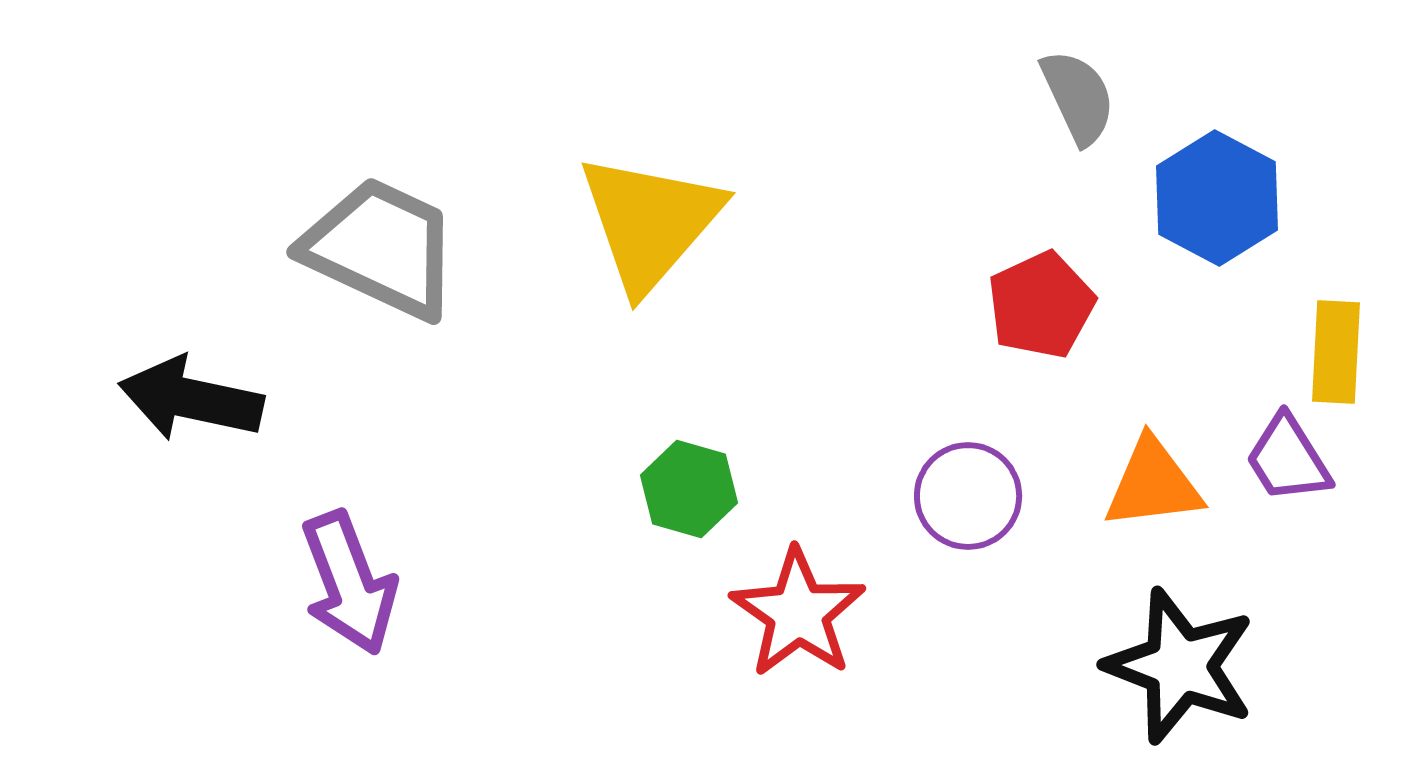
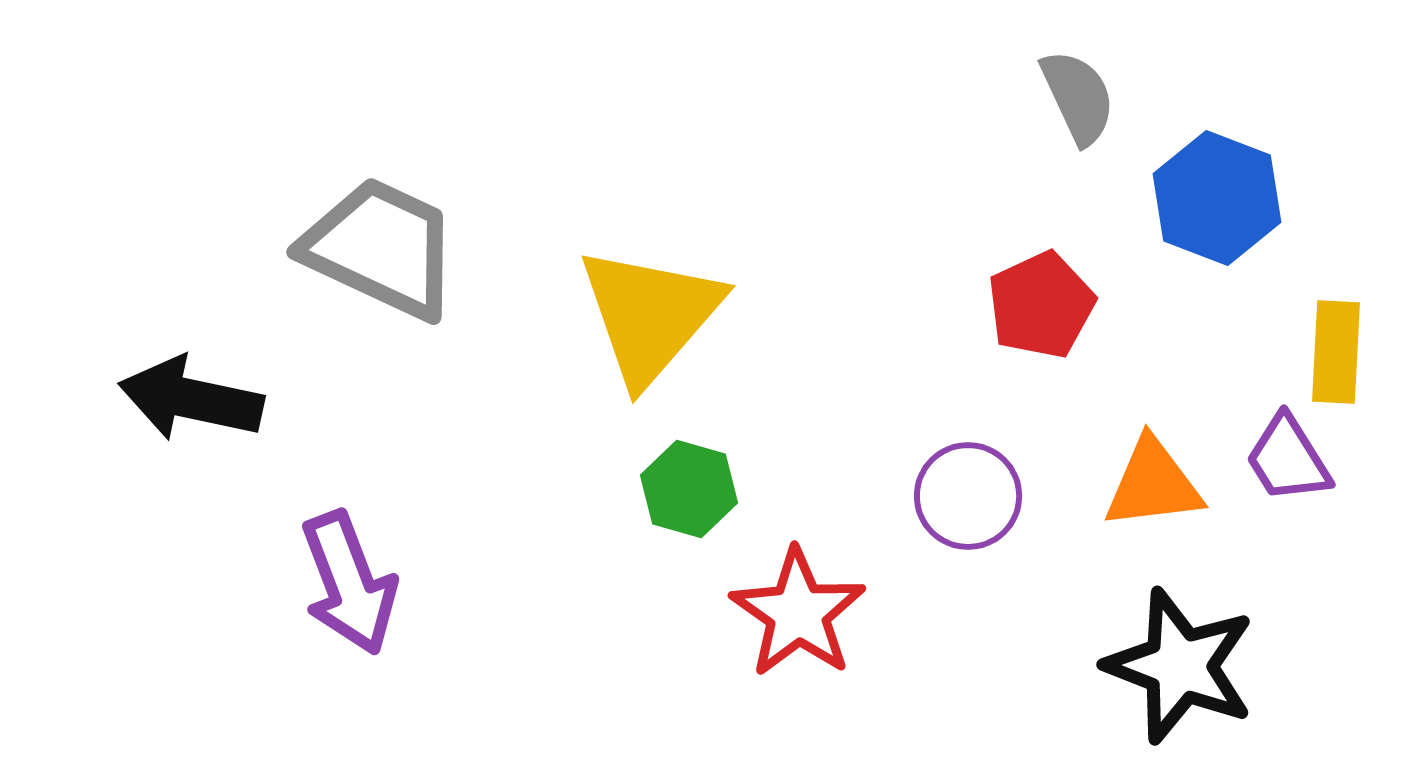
blue hexagon: rotated 7 degrees counterclockwise
yellow triangle: moved 93 px down
